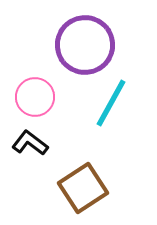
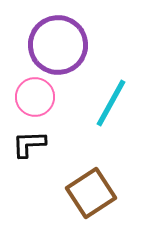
purple circle: moved 27 px left
black L-shape: moved 1 px left, 1 px down; rotated 39 degrees counterclockwise
brown square: moved 8 px right, 5 px down
